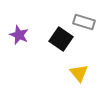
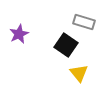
purple star: moved 1 px up; rotated 24 degrees clockwise
black square: moved 5 px right, 6 px down
